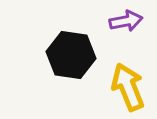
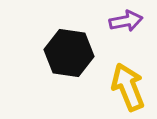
black hexagon: moved 2 px left, 2 px up
